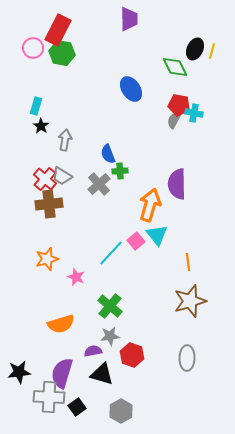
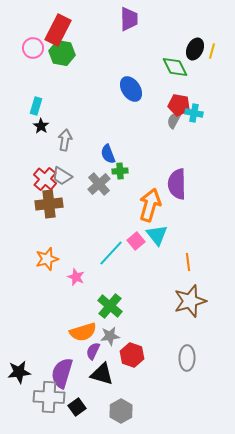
orange semicircle at (61, 324): moved 22 px right, 8 px down
purple semicircle at (93, 351): rotated 54 degrees counterclockwise
